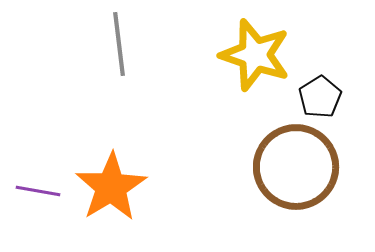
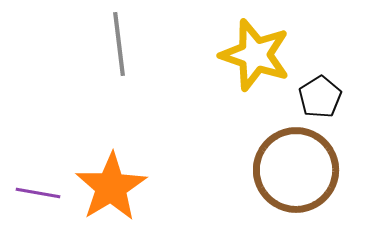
brown circle: moved 3 px down
purple line: moved 2 px down
